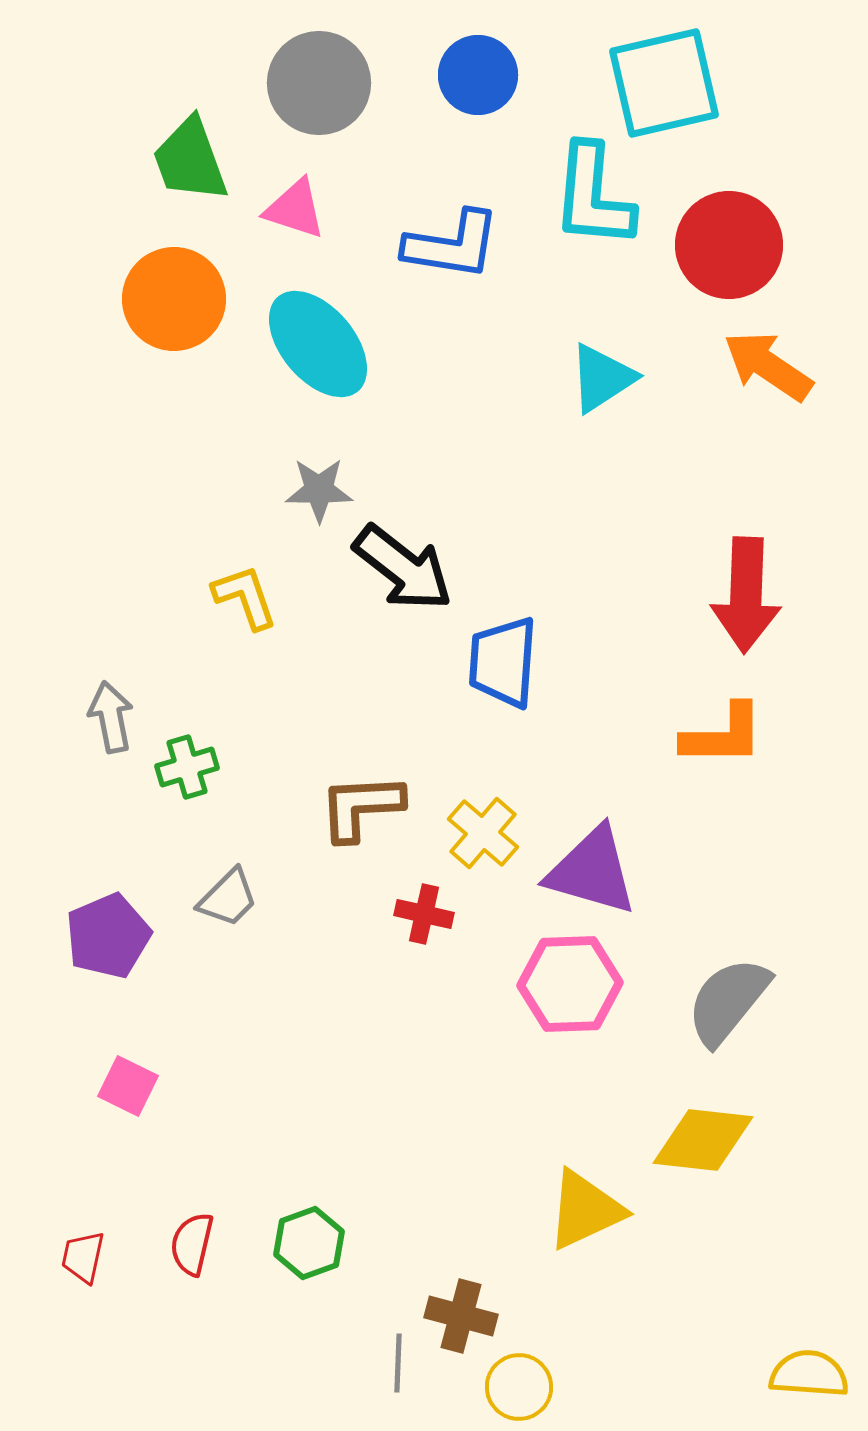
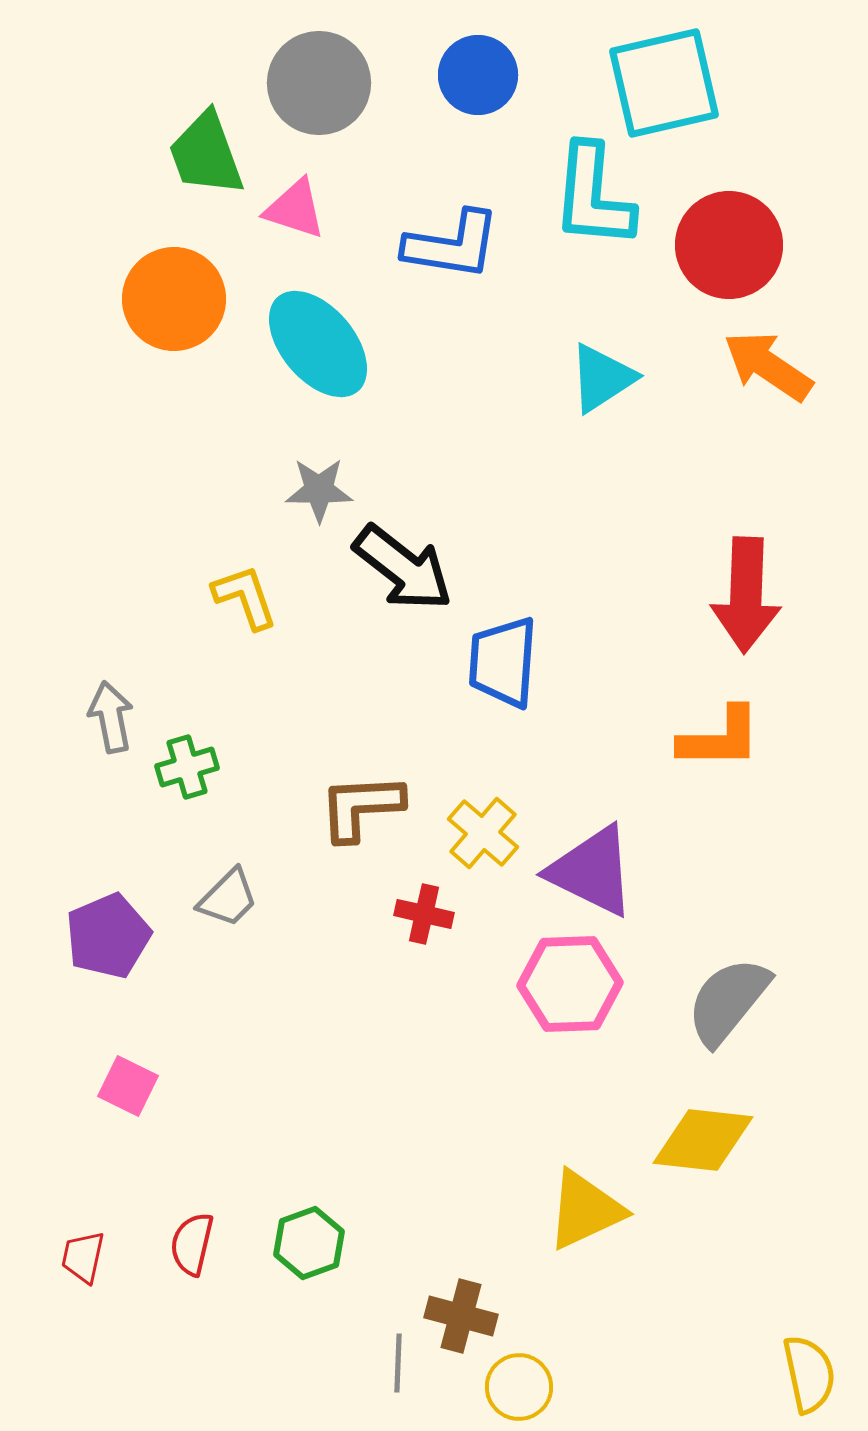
green trapezoid: moved 16 px right, 6 px up
orange L-shape: moved 3 px left, 3 px down
purple triangle: rotated 10 degrees clockwise
yellow semicircle: rotated 74 degrees clockwise
